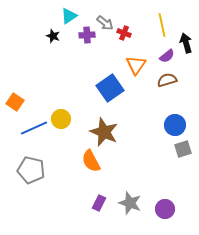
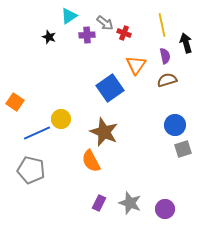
black star: moved 4 px left, 1 px down
purple semicircle: moved 2 px left; rotated 63 degrees counterclockwise
blue line: moved 3 px right, 5 px down
